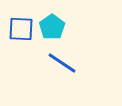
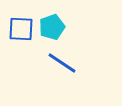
cyan pentagon: rotated 15 degrees clockwise
